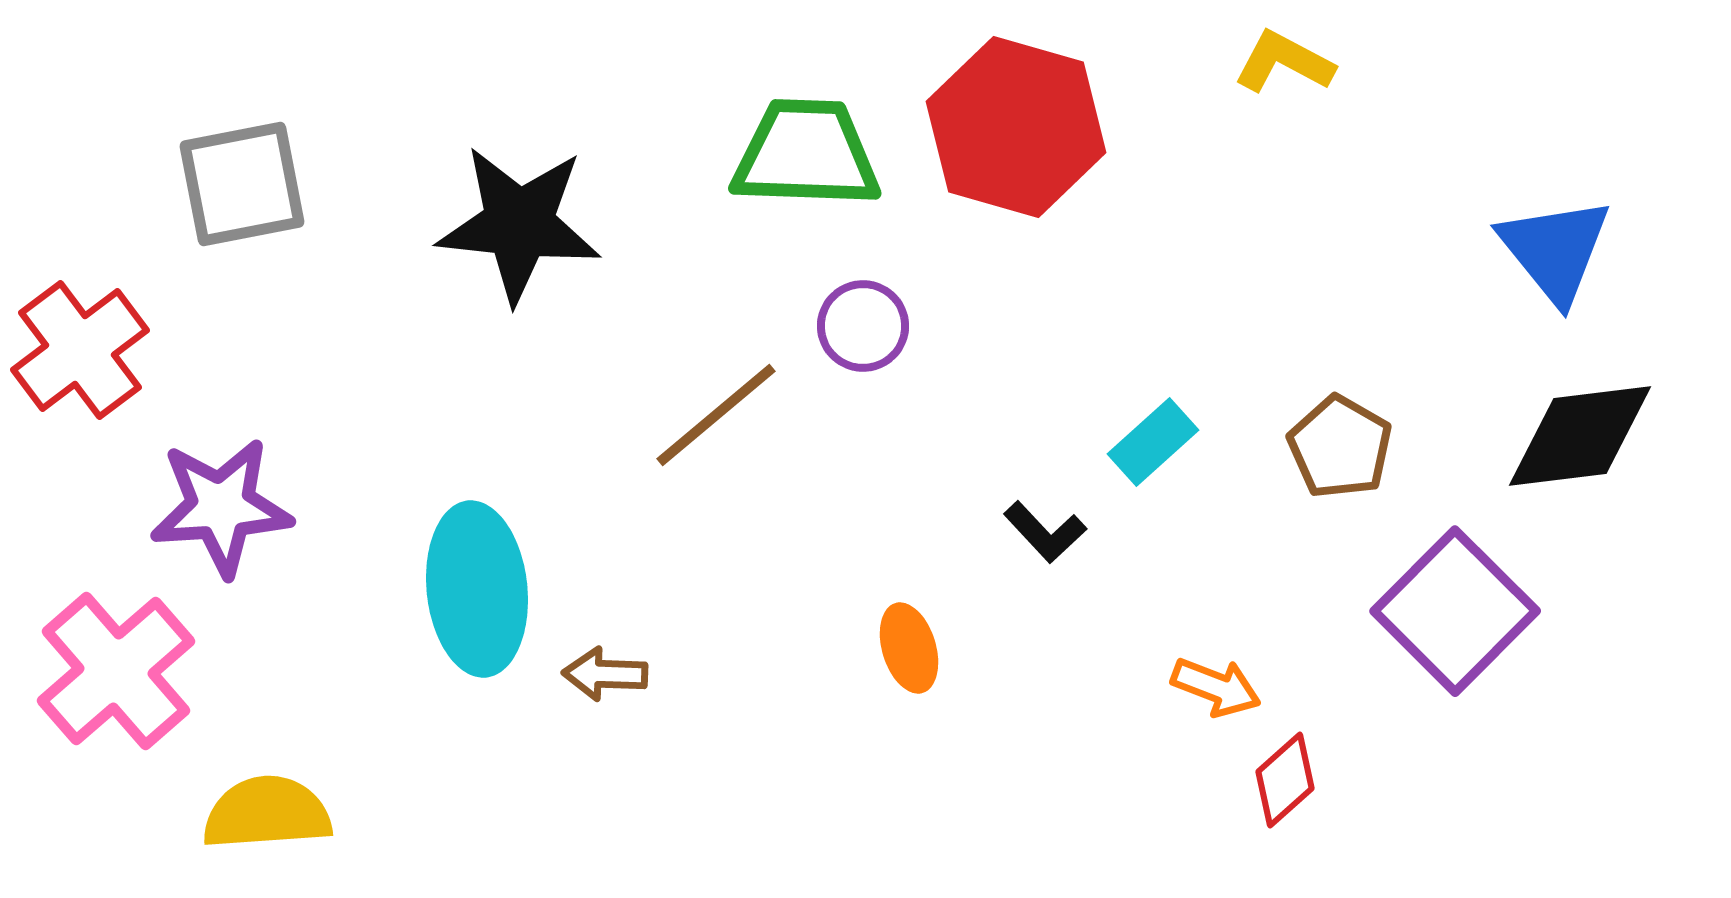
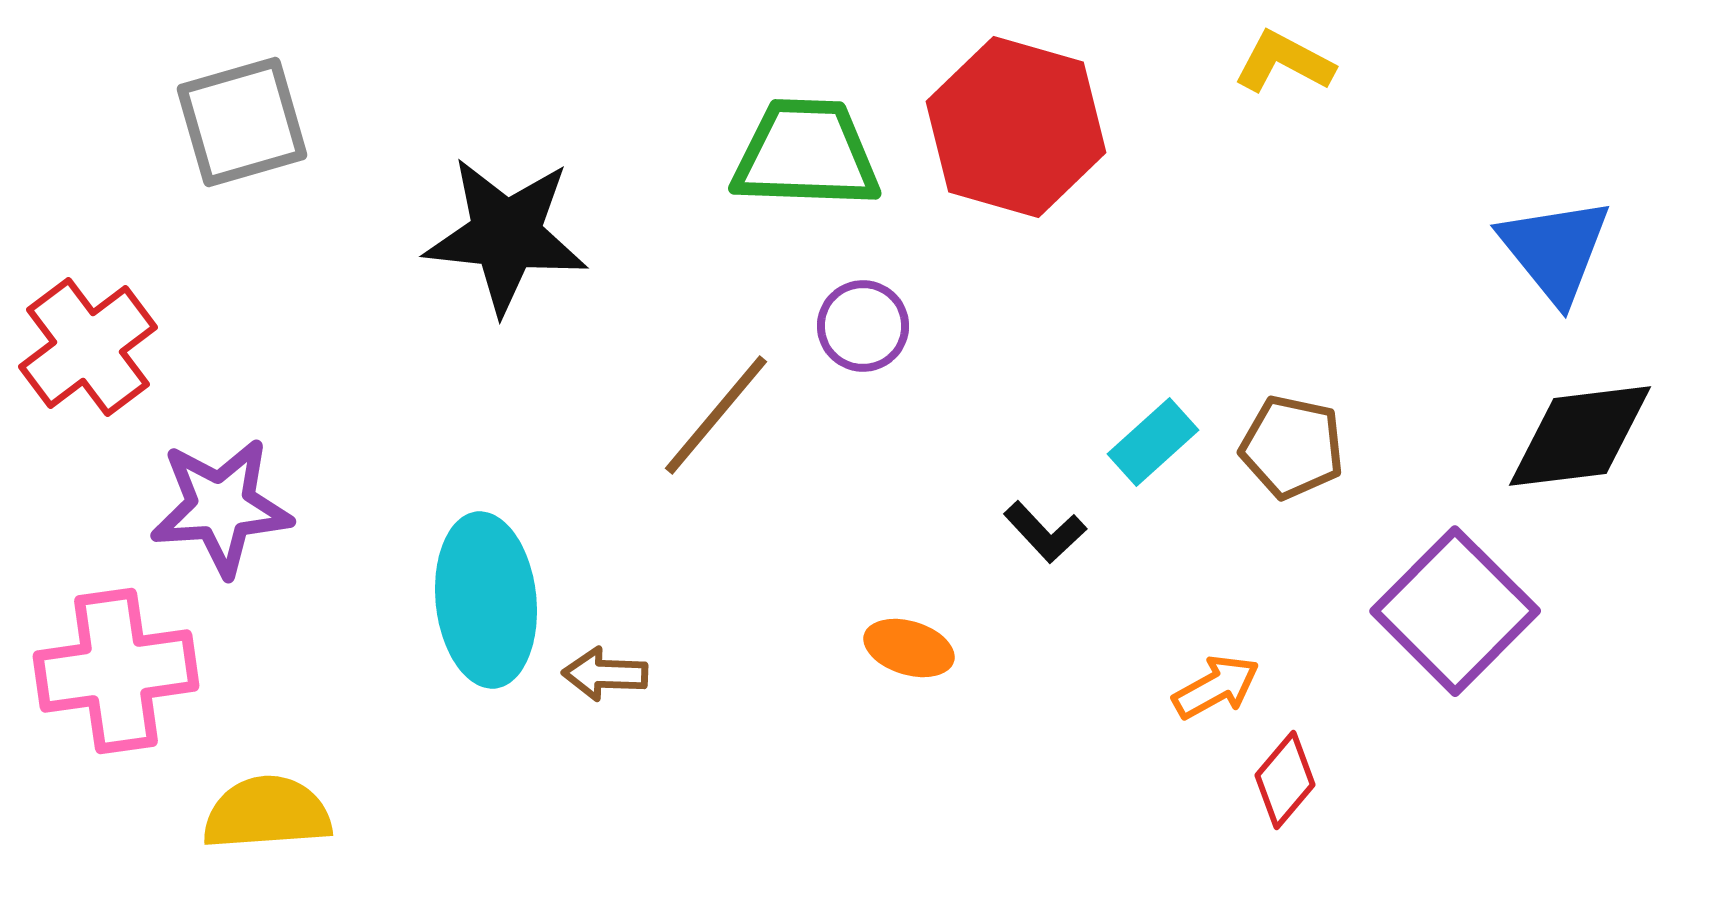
gray square: moved 62 px up; rotated 5 degrees counterclockwise
black star: moved 13 px left, 11 px down
red cross: moved 8 px right, 3 px up
brown line: rotated 10 degrees counterclockwise
brown pentagon: moved 48 px left; rotated 18 degrees counterclockwise
cyan ellipse: moved 9 px right, 11 px down
orange ellipse: rotated 56 degrees counterclockwise
pink cross: rotated 33 degrees clockwise
orange arrow: rotated 50 degrees counterclockwise
red diamond: rotated 8 degrees counterclockwise
